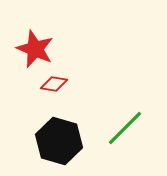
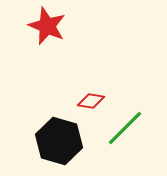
red star: moved 12 px right, 23 px up
red diamond: moved 37 px right, 17 px down
